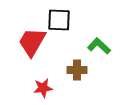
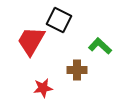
black square: rotated 25 degrees clockwise
red trapezoid: moved 1 px left, 1 px up
green L-shape: moved 1 px right
